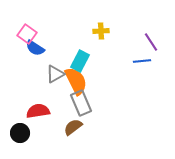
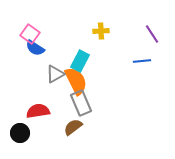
pink square: moved 3 px right
purple line: moved 1 px right, 8 px up
